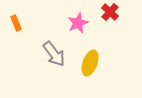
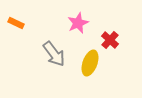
red cross: moved 28 px down
orange rectangle: rotated 42 degrees counterclockwise
